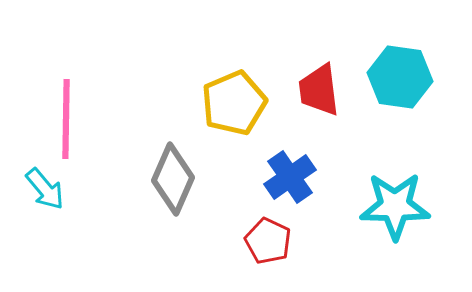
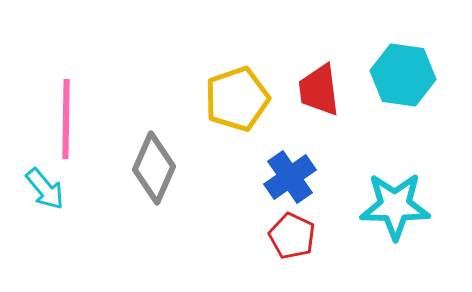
cyan hexagon: moved 3 px right, 2 px up
yellow pentagon: moved 3 px right, 4 px up; rotated 4 degrees clockwise
gray diamond: moved 19 px left, 11 px up
red pentagon: moved 24 px right, 5 px up
